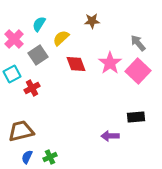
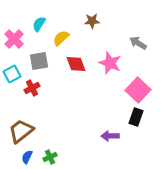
gray arrow: rotated 18 degrees counterclockwise
gray square: moved 1 px right, 6 px down; rotated 24 degrees clockwise
pink star: rotated 15 degrees counterclockwise
pink square: moved 19 px down
black rectangle: rotated 66 degrees counterclockwise
brown trapezoid: rotated 24 degrees counterclockwise
